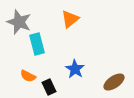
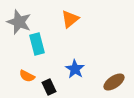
orange semicircle: moved 1 px left
